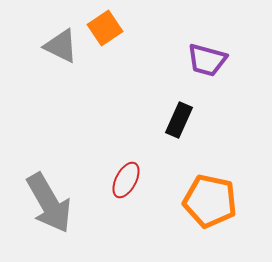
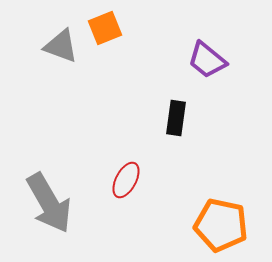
orange square: rotated 12 degrees clockwise
gray triangle: rotated 6 degrees counterclockwise
purple trapezoid: rotated 24 degrees clockwise
black rectangle: moved 3 px left, 2 px up; rotated 16 degrees counterclockwise
orange pentagon: moved 11 px right, 24 px down
